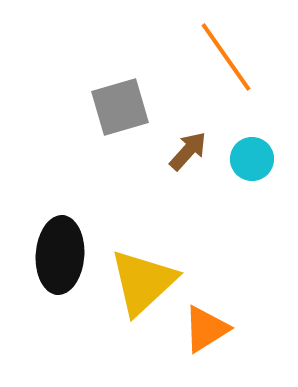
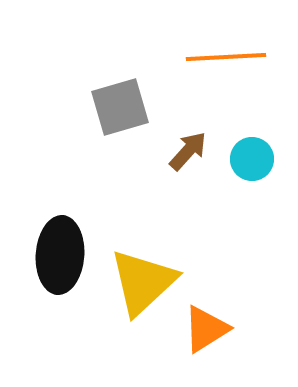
orange line: rotated 58 degrees counterclockwise
